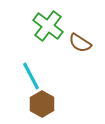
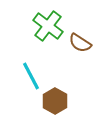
brown hexagon: moved 13 px right, 3 px up
